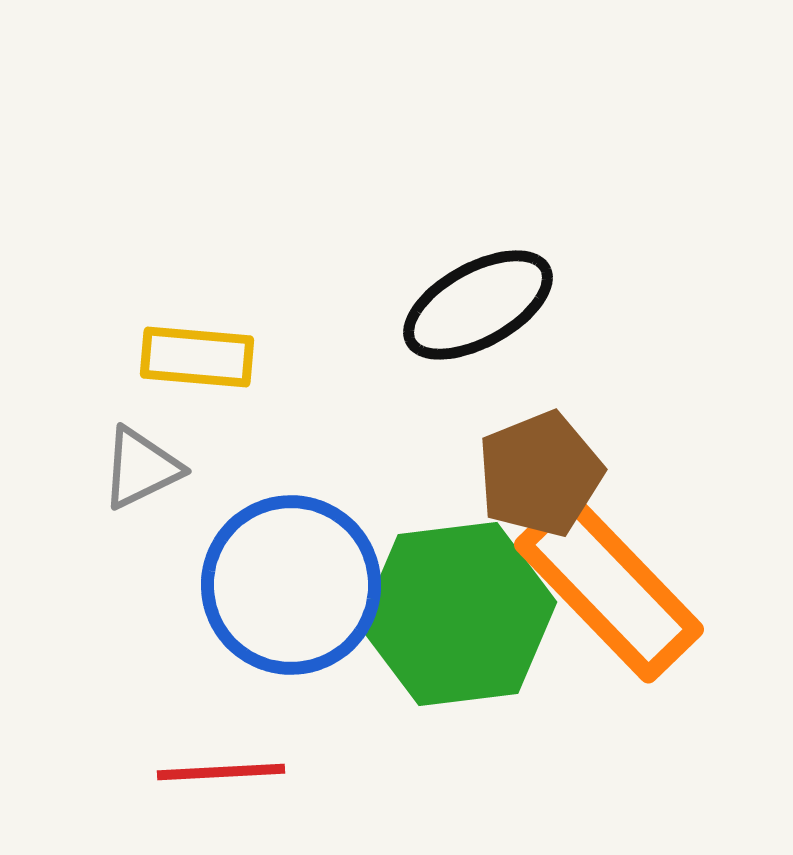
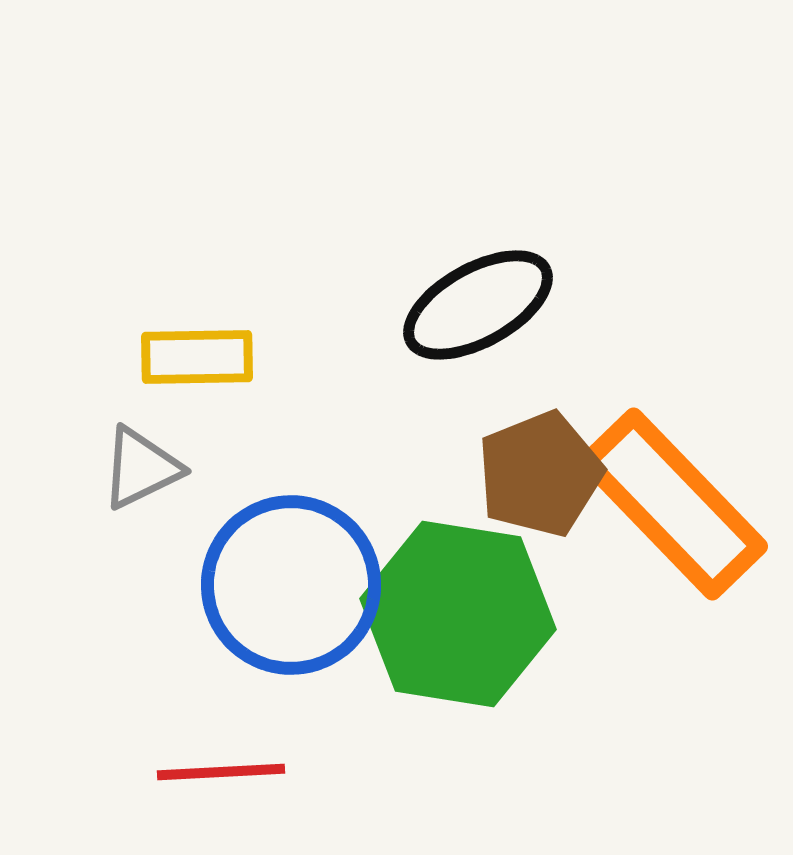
yellow rectangle: rotated 6 degrees counterclockwise
orange rectangle: moved 64 px right, 83 px up
green hexagon: rotated 16 degrees clockwise
